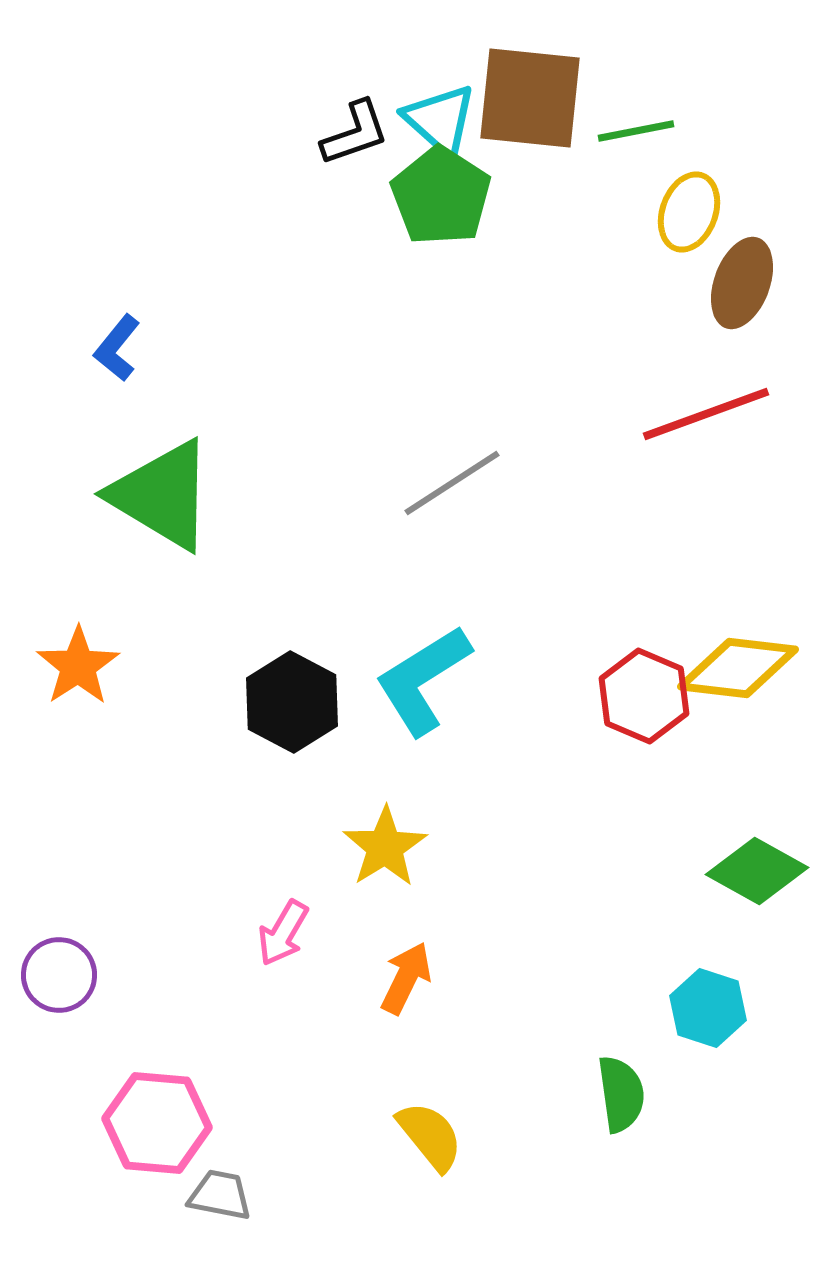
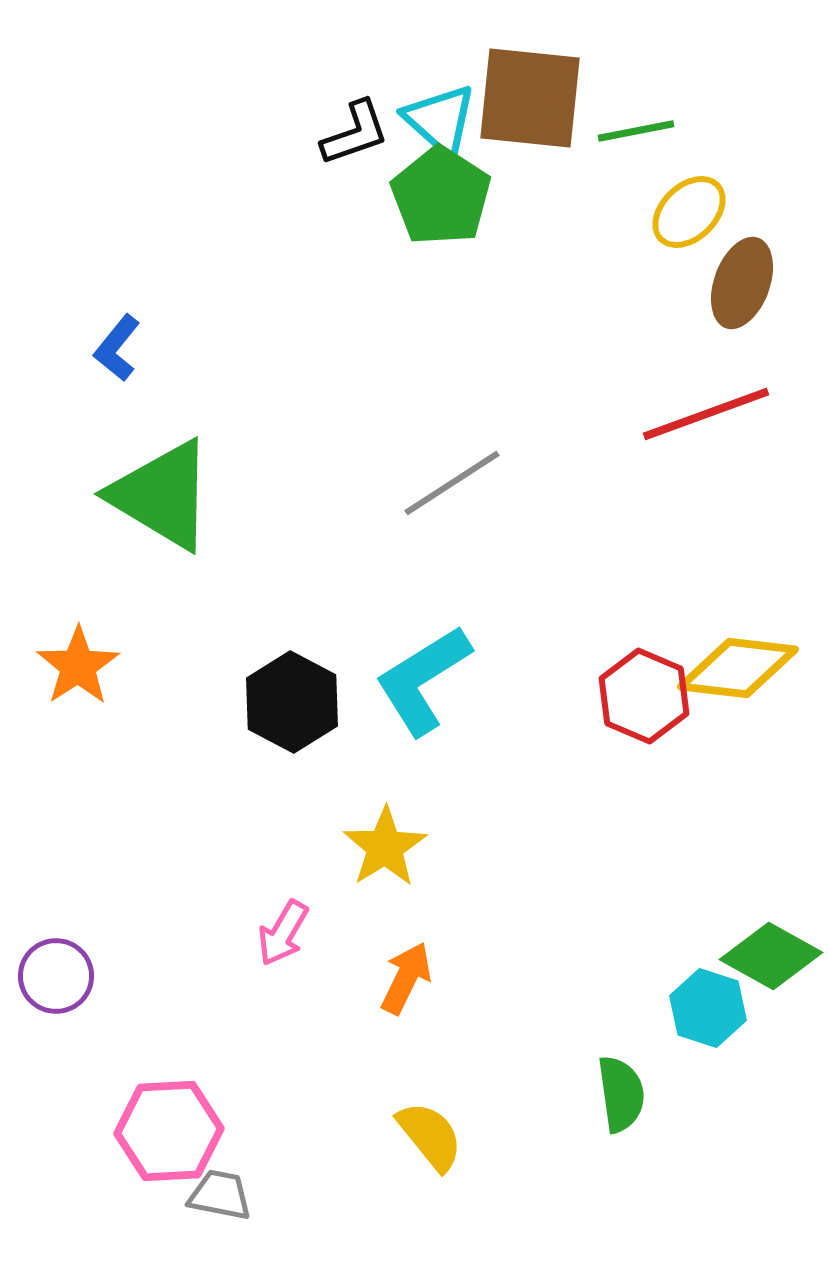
yellow ellipse: rotated 26 degrees clockwise
green diamond: moved 14 px right, 85 px down
purple circle: moved 3 px left, 1 px down
pink hexagon: moved 12 px right, 8 px down; rotated 8 degrees counterclockwise
